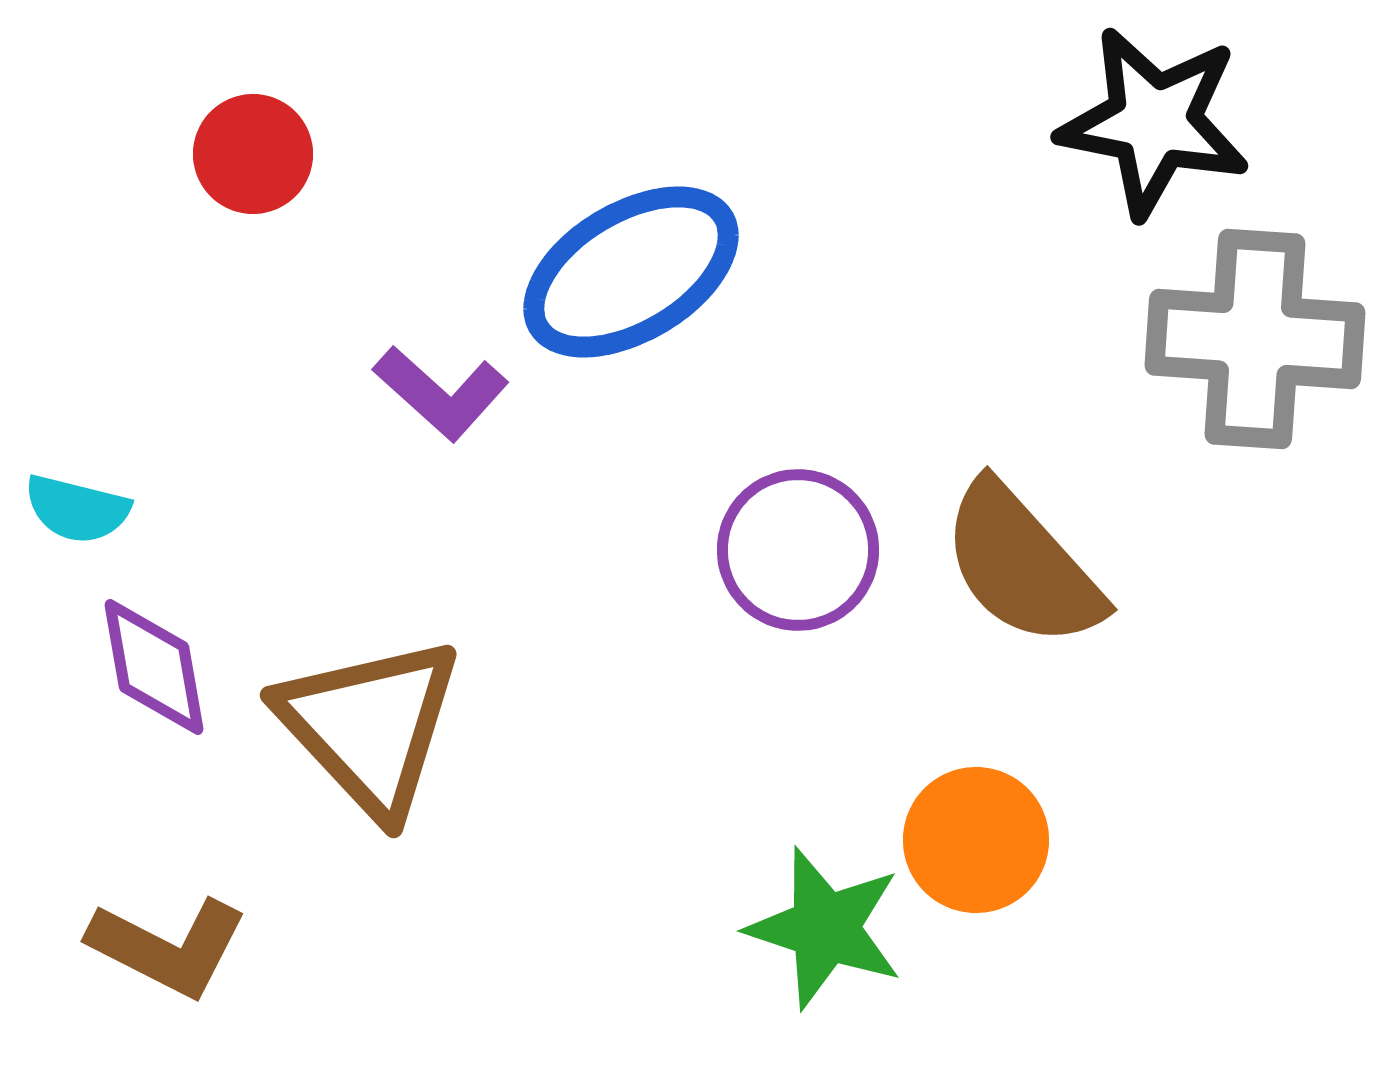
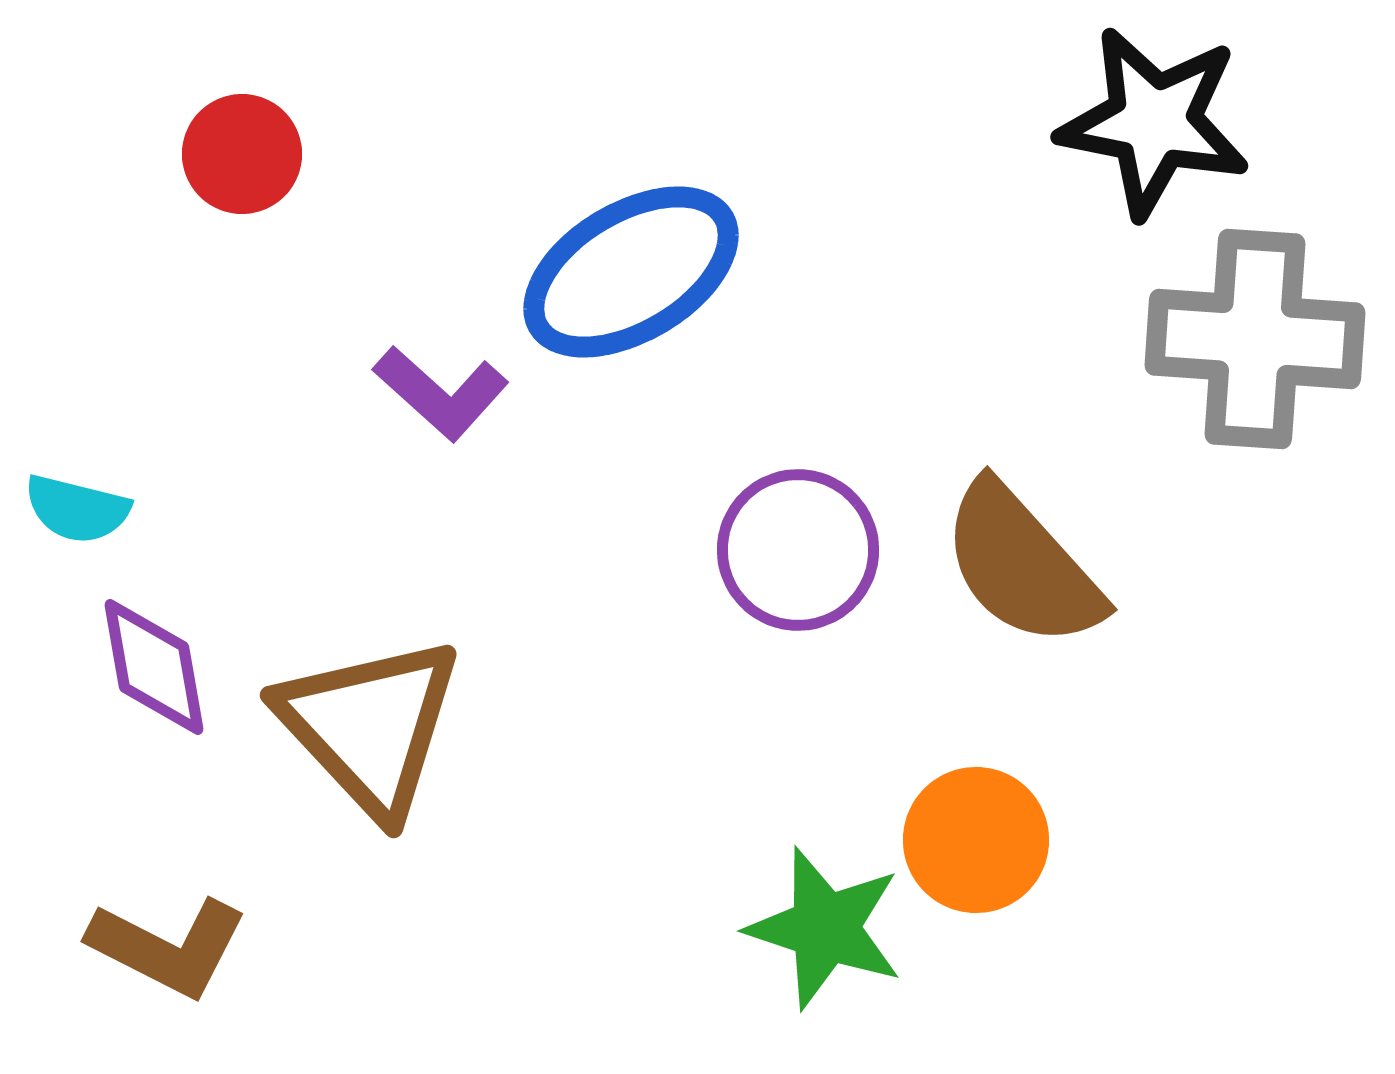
red circle: moved 11 px left
